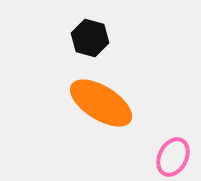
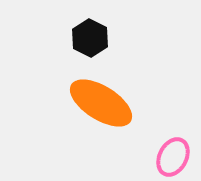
black hexagon: rotated 12 degrees clockwise
